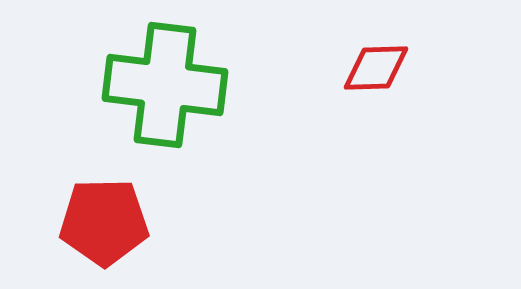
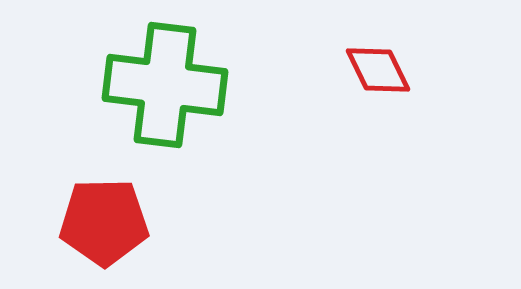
red diamond: moved 2 px right, 2 px down; rotated 66 degrees clockwise
